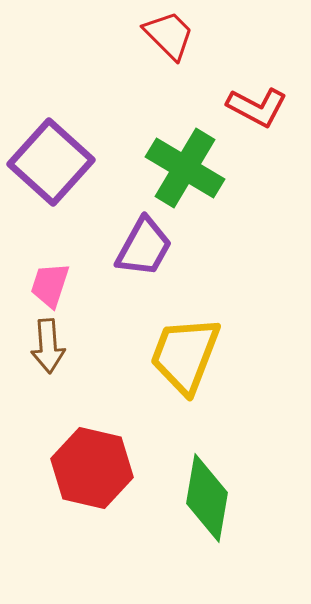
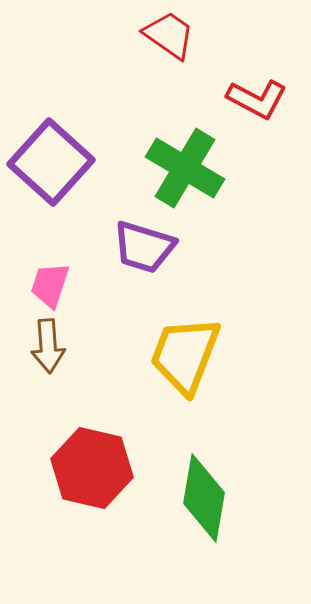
red trapezoid: rotated 10 degrees counterclockwise
red L-shape: moved 8 px up
purple trapezoid: rotated 78 degrees clockwise
green diamond: moved 3 px left
